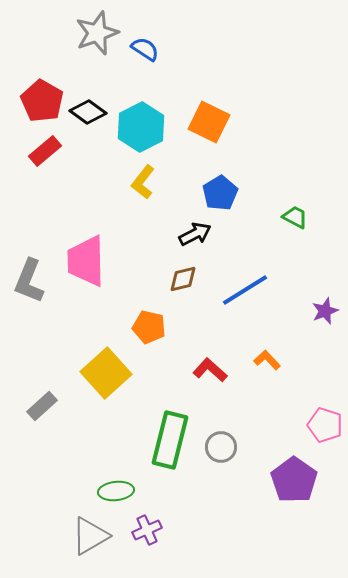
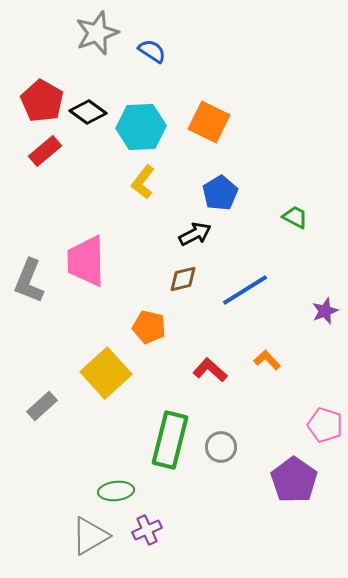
blue semicircle: moved 7 px right, 2 px down
cyan hexagon: rotated 24 degrees clockwise
